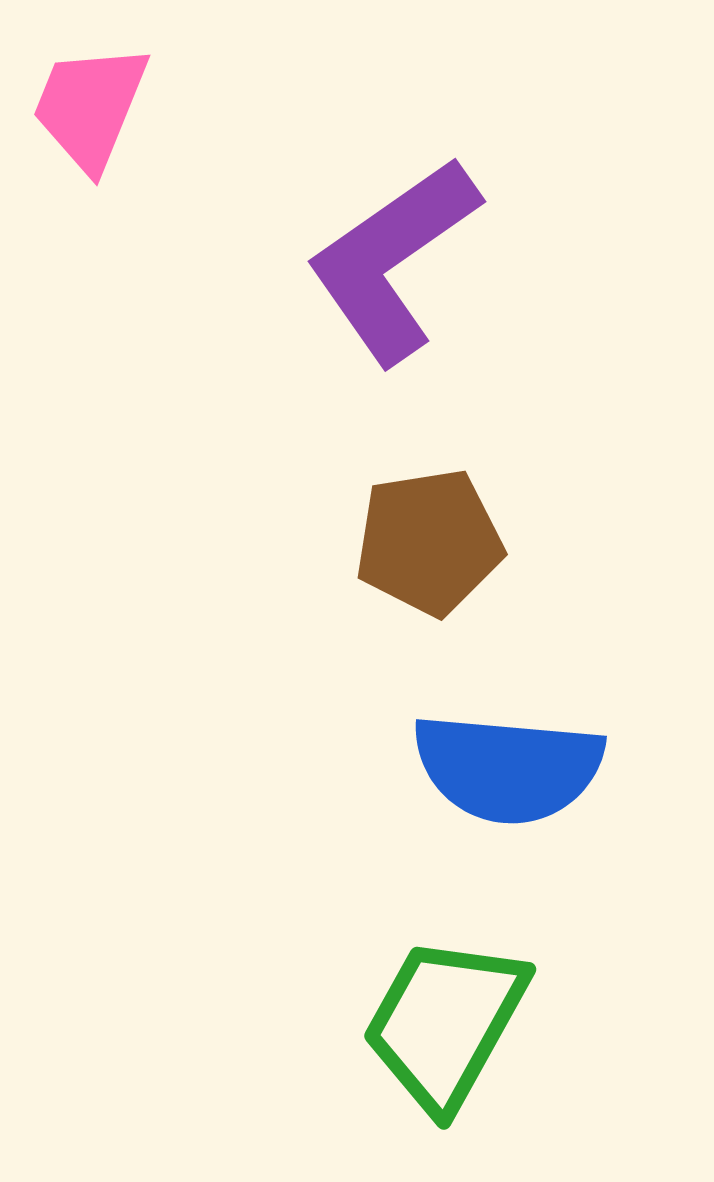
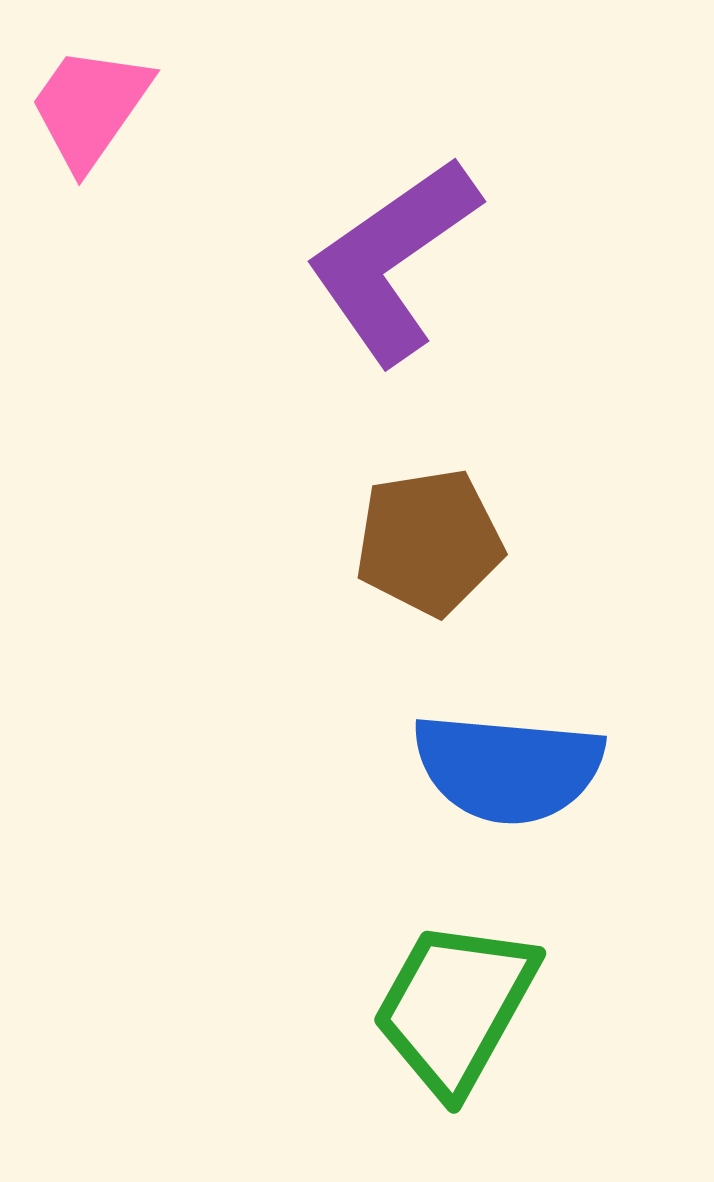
pink trapezoid: rotated 13 degrees clockwise
green trapezoid: moved 10 px right, 16 px up
